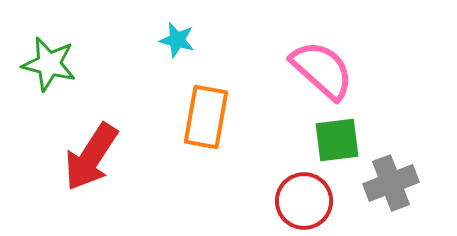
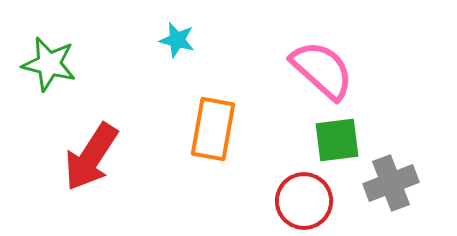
orange rectangle: moved 7 px right, 12 px down
